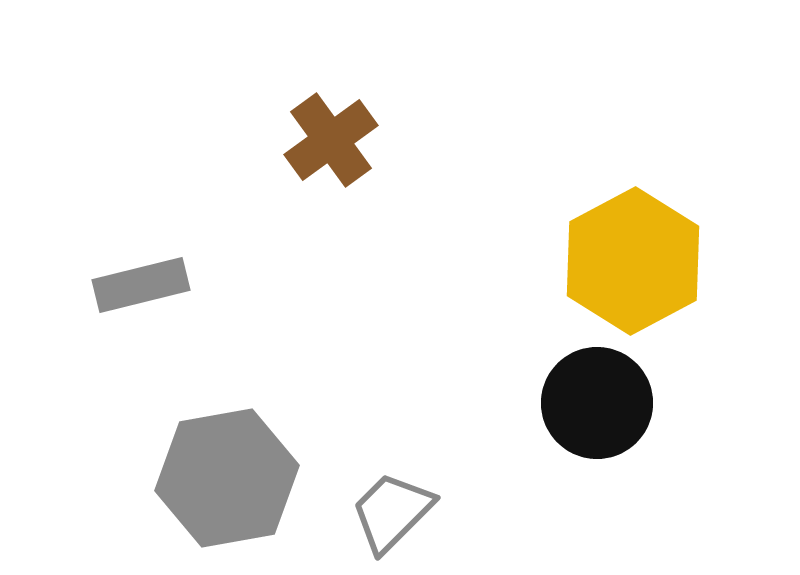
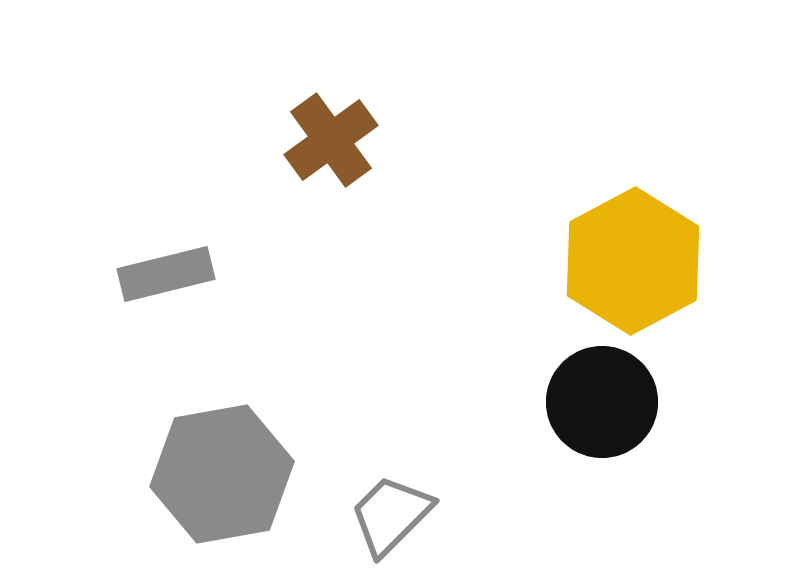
gray rectangle: moved 25 px right, 11 px up
black circle: moved 5 px right, 1 px up
gray hexagon: moved 5 px left, 4 px up
gray trapezoid: moved 1 px left, 3 px down
